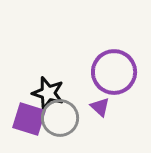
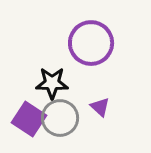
purple circle: moved 23 px left, 29 px up
black star: moved 4 px right, 10 px up; rotated 16 degrees counterclockwise
purple square: rotated 16 degrees clockwise
